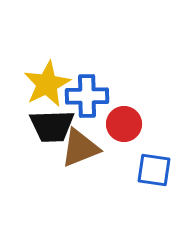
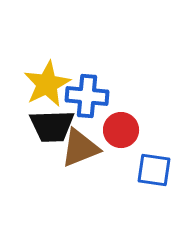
blue cross: rotated 6 degrees clockwise
red circle: moved 3 px left, 6 px down
